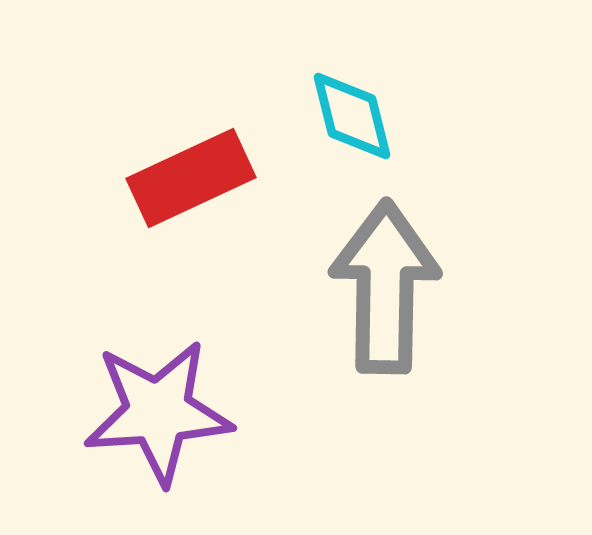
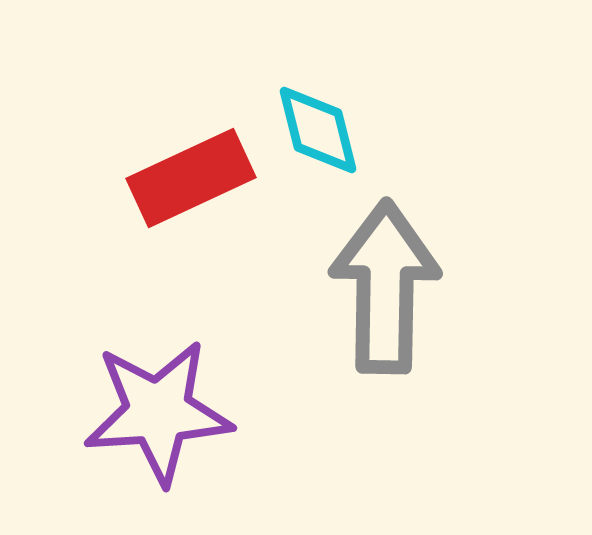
cyan diamond: moved 34 px left, 14 px down
